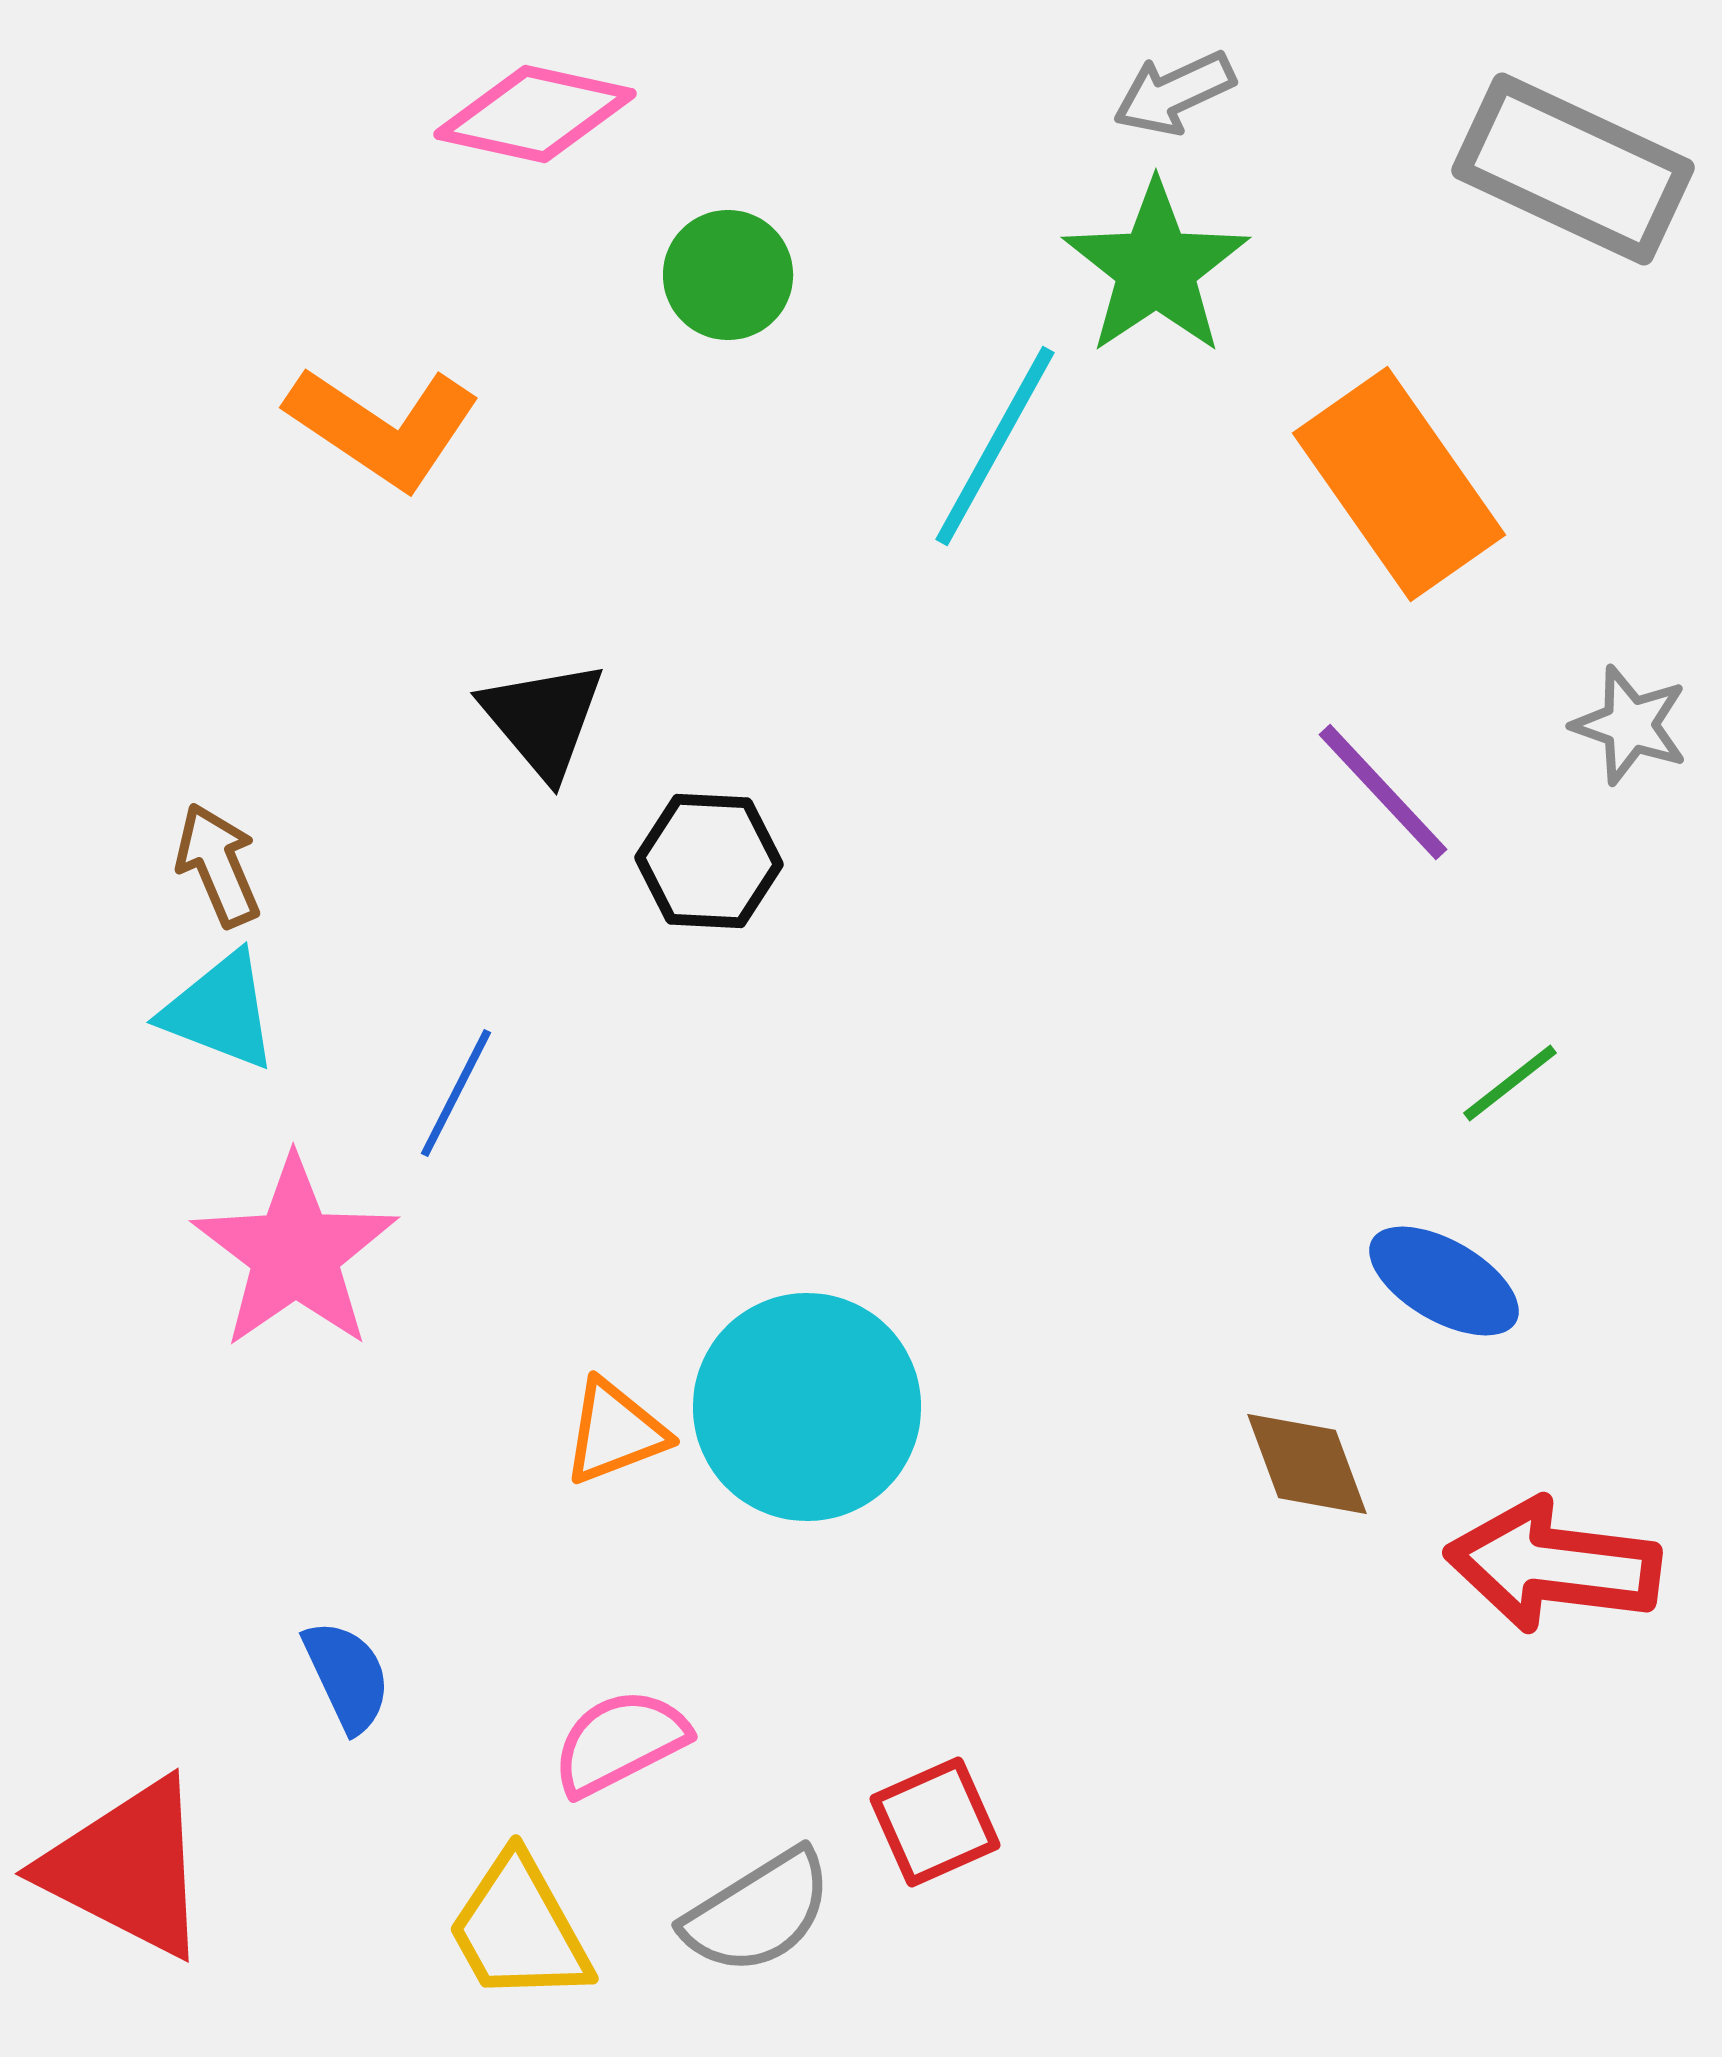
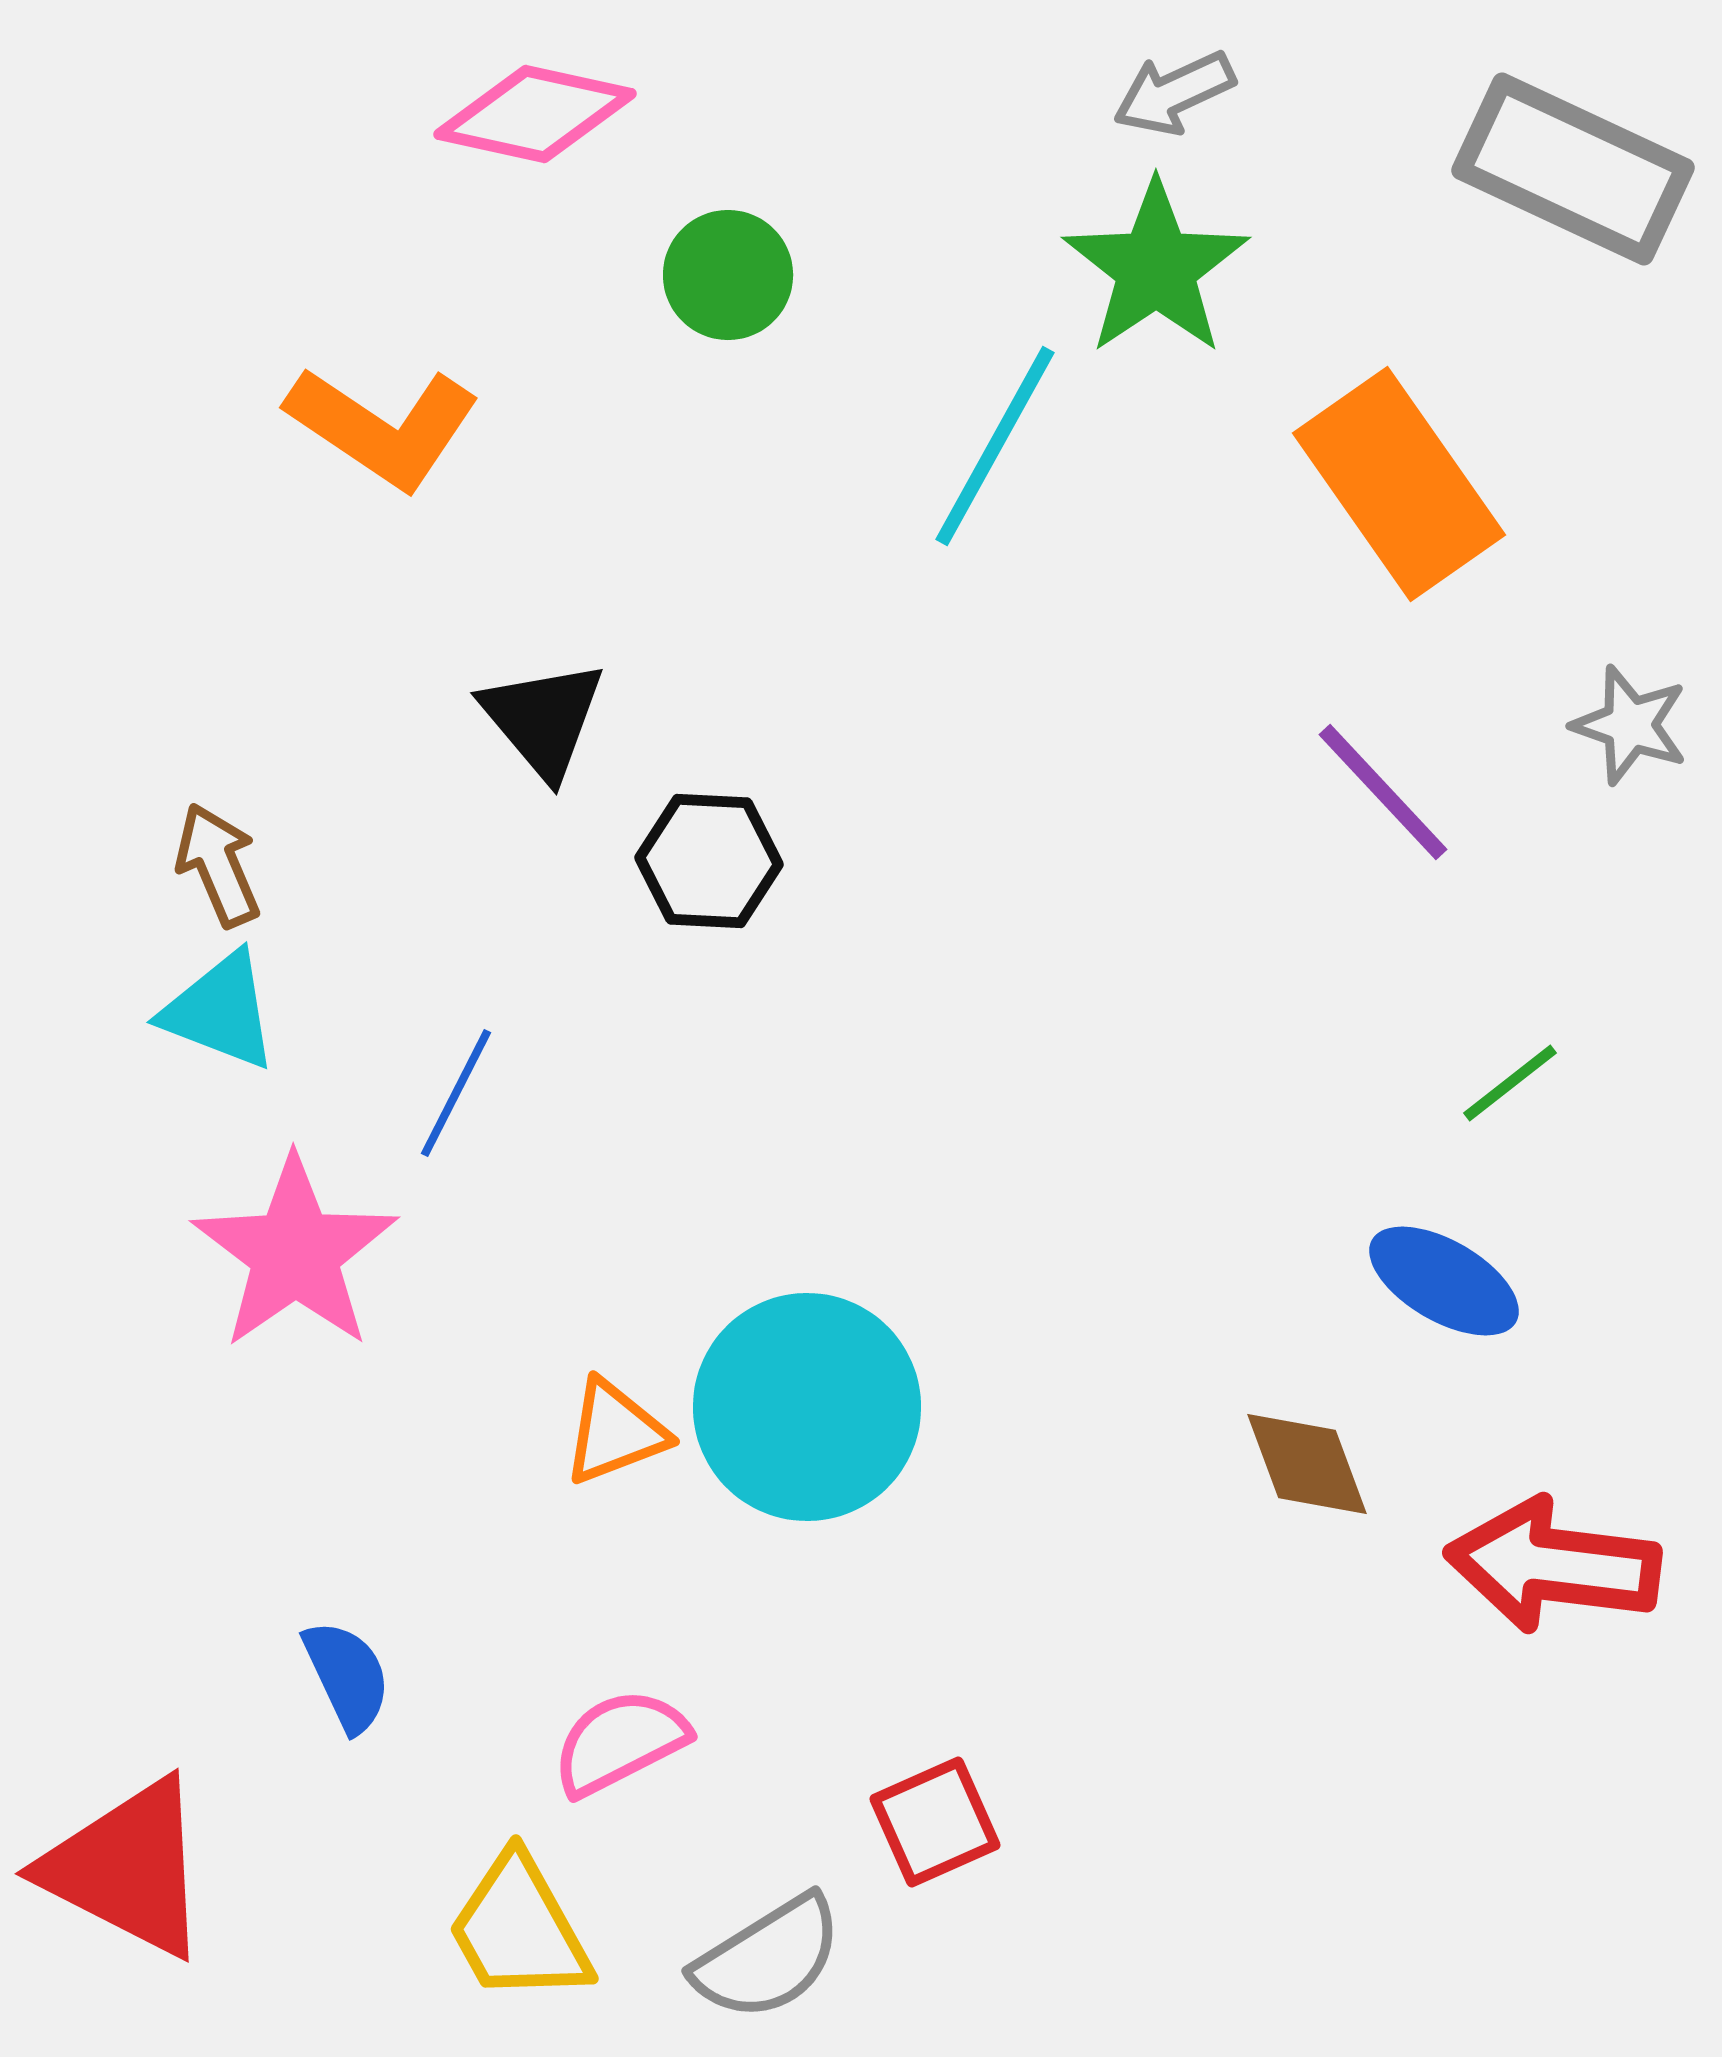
gray semicircle: moved 10 px right, 46 px down
